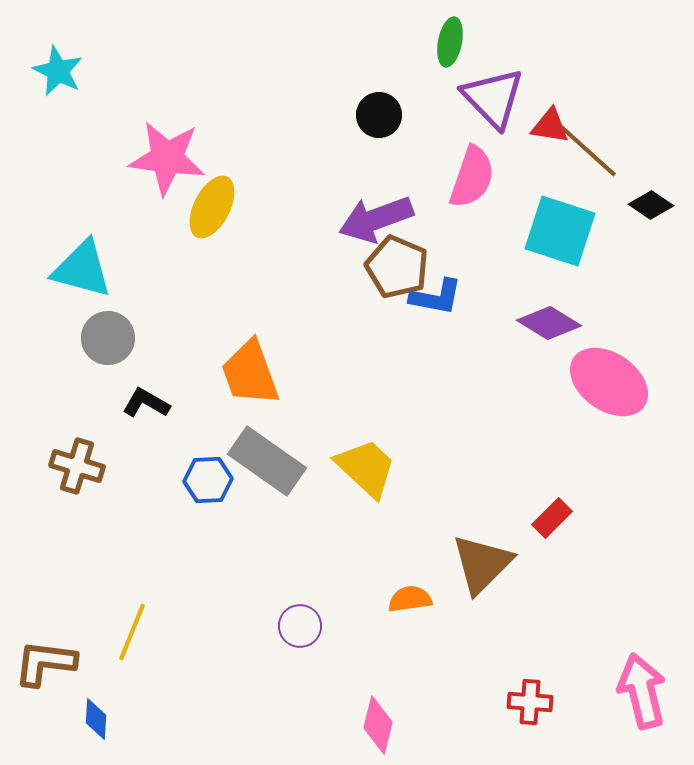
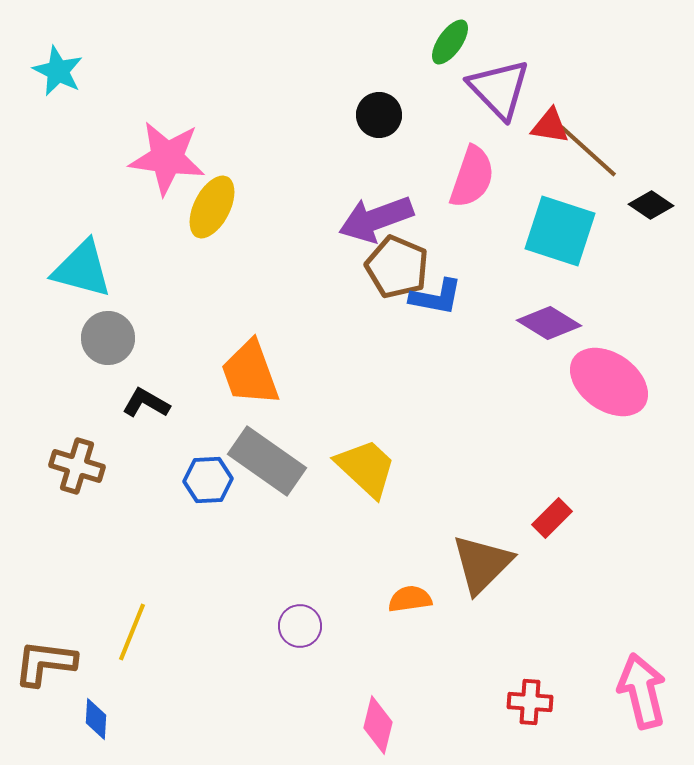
green ellipse: rotated 24 degrees clockwise
purple triangle: moved 6 px right, 9 px up
